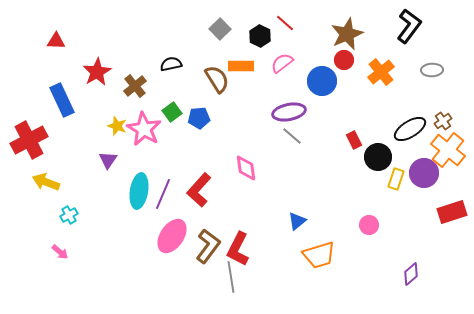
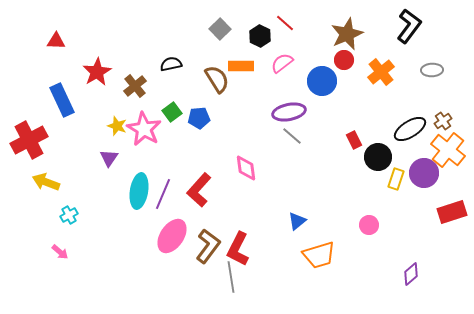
purple triangle at (108, 160): moved 1 px right, 2 px up
